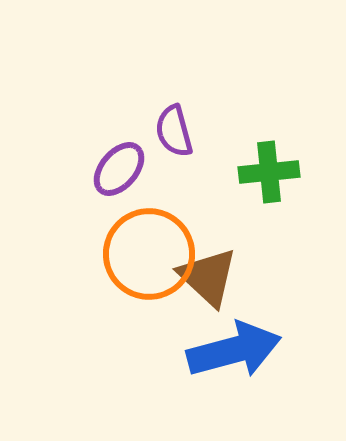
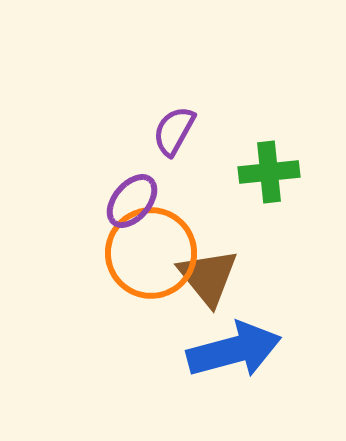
purple semicircle: rotated 44 degrees clockwise
purple ellipse: moved 13 px right, 32 px down
orange circle: moved 2 px right, 1 px up
brown triangle: rotated 8 degrees clockwise
